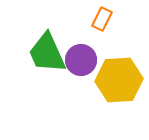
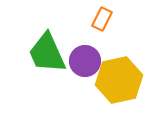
purple circle: moved 4 px right, 1 px down
yellow hexagon: rotated 9 degrees counterclockwise
